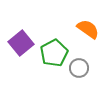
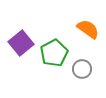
gray circle: moved 3 px right, 1 px down
